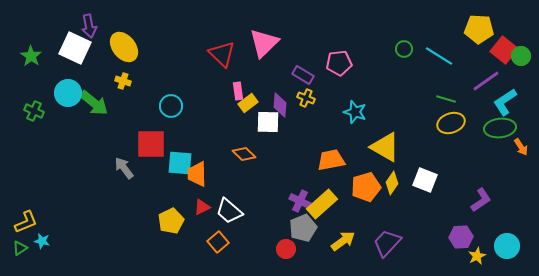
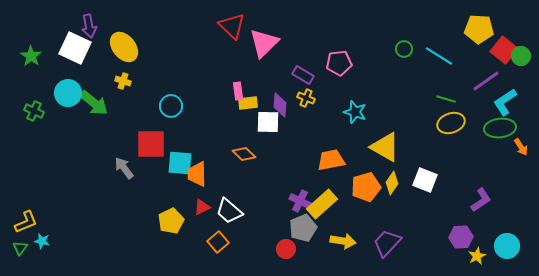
red triangle at (222, 54): moved 10 px right, 28 px up
yellow rectangle at (248, 103): rotated 30 degrees clockwise
yellow arrow at (343, 241): rotated 45 degrees clockwise
green triangle at (20, 248): rotated 21 degrees counterclockwise
